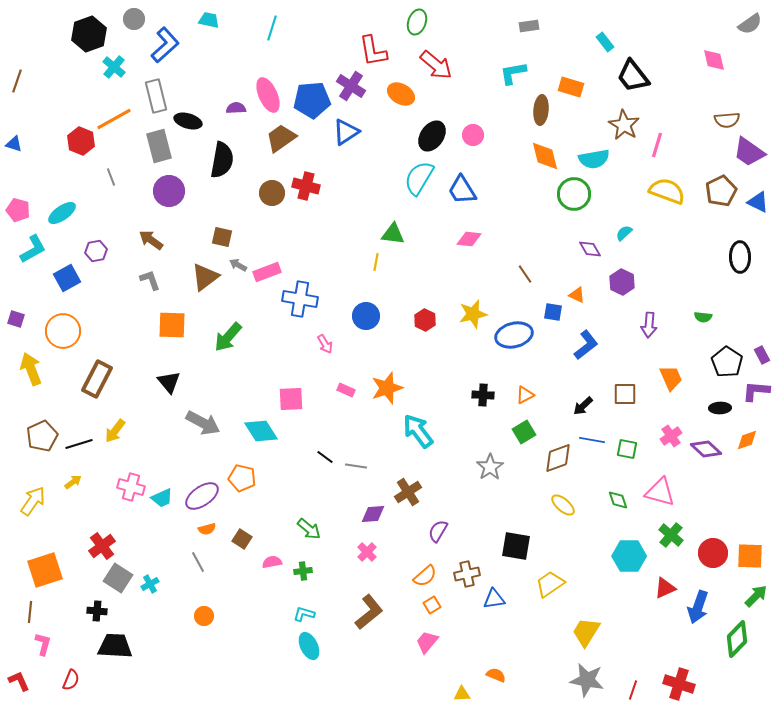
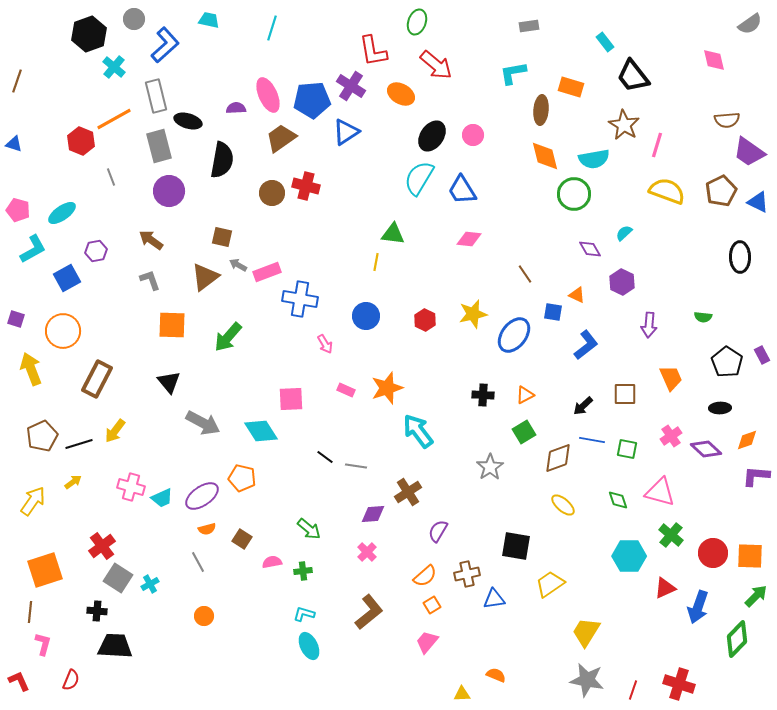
blue ellipse at (514, 335): rotated 39 degrees counterclockwise
purple L-shape at (756, 391): moved 85 px down
